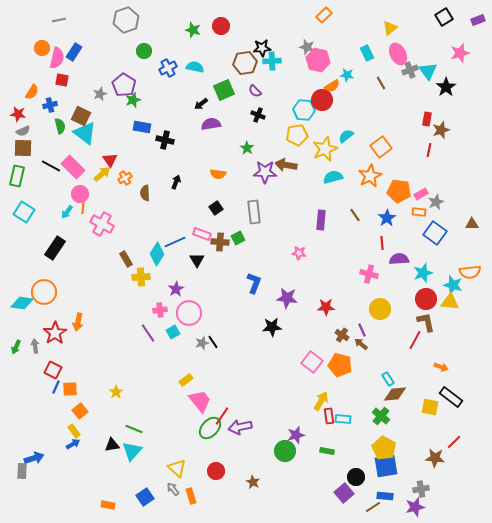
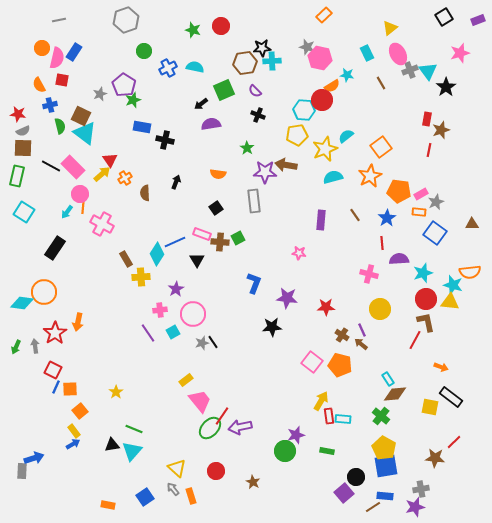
pink hexagon at (318, 60): moved 2 px right, 2 px up
orange semicircle at (32, 92): moved 7 px right, 7 px up; rotated 119 degrees clockwise
gray rectangle at (254, 212): moved 11 px up
pink circle at (189, 313): moved 4 px right, 1 px down
